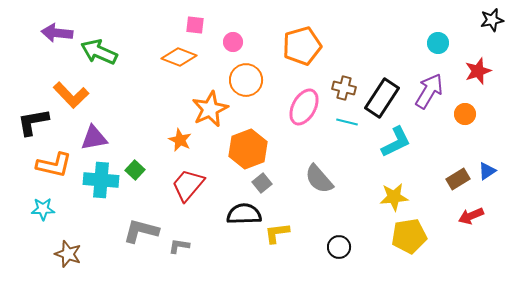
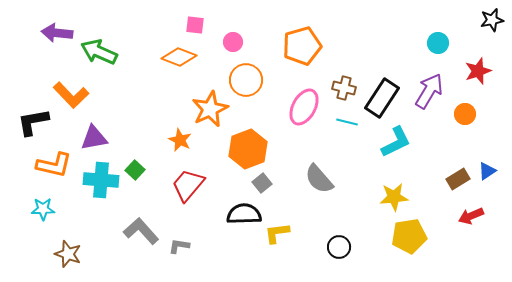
gray L-shape at (141, 231): rotated 33 degrees clockwise
